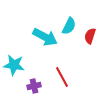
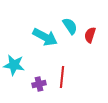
cyan semicircle: moved 1 px right; rotated 60 degrees counterclockwise
red semicircle: moved 1 px up
red line: rotated 35 degrees clockwise
purple cross: moved 5 px right, 2 px up
